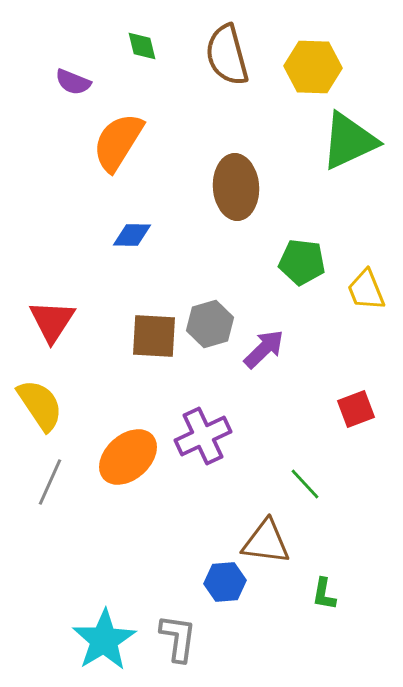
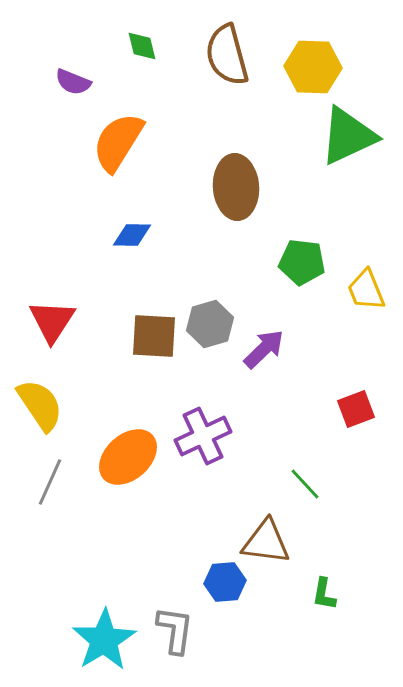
green triangle: moved 1 px left, 5 px up
gray L-shape: moved 3 px left, 8 px up
